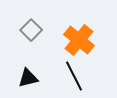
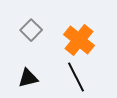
black line: moved 2 px right, 1 px down
